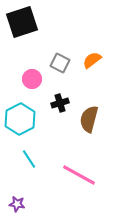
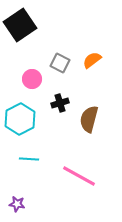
black square: moved 2 px left, 3 px down; rotated 16 degrees counterclockwise
cyan line: rotated 54 degrees counterclockwise
pink line: moved 1 px down
